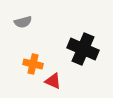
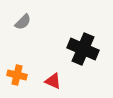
gray semicircle: rotated 30 degrees counterclockwise
orange cross: moved 16 px left, 11 px down
